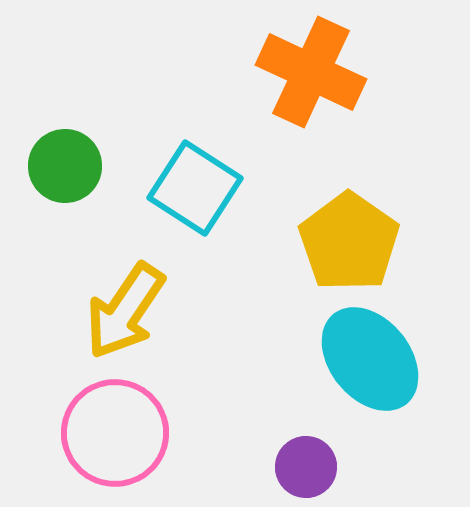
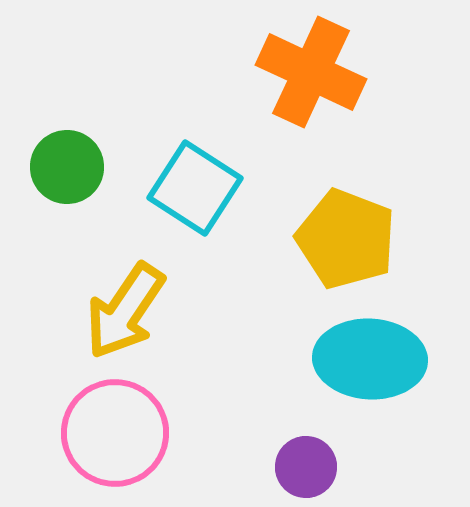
green circle: moved 2 px right, 1 px down
yellow pentagon: moved 3 px left, 3 px up; rotated 14 degrees counterclockwise
cyan ellipse: rotated 48 degrees counterclockwise
